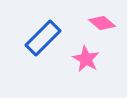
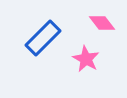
pink diamond: rotated 12 degrees clockwise
